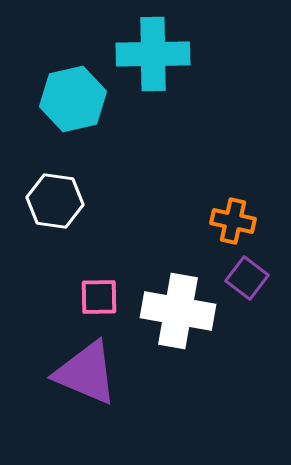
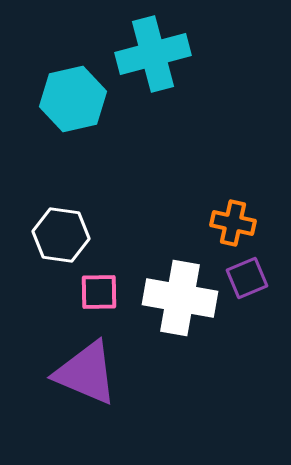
cyan cross: rotated 14 degrees counterclockwise
white hexagon: moved 6 px right, 34 px down
orange cross: moved 2 px down
purple square: rotated 30 degrees clockwise
pink square: moved 5 px up
white cross: moved 2 px right, 13 px up
